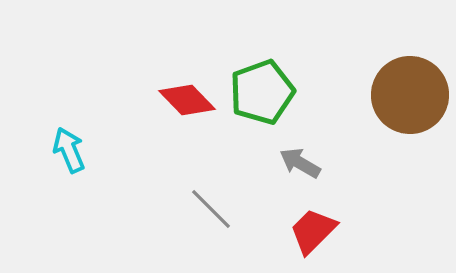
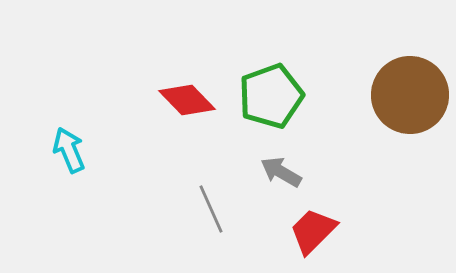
green pentagon: moved 9 px right, 4 px down
gray arrow: moved 19 px left, 9 px down
gray line: rotated 21 degrees clockwise
